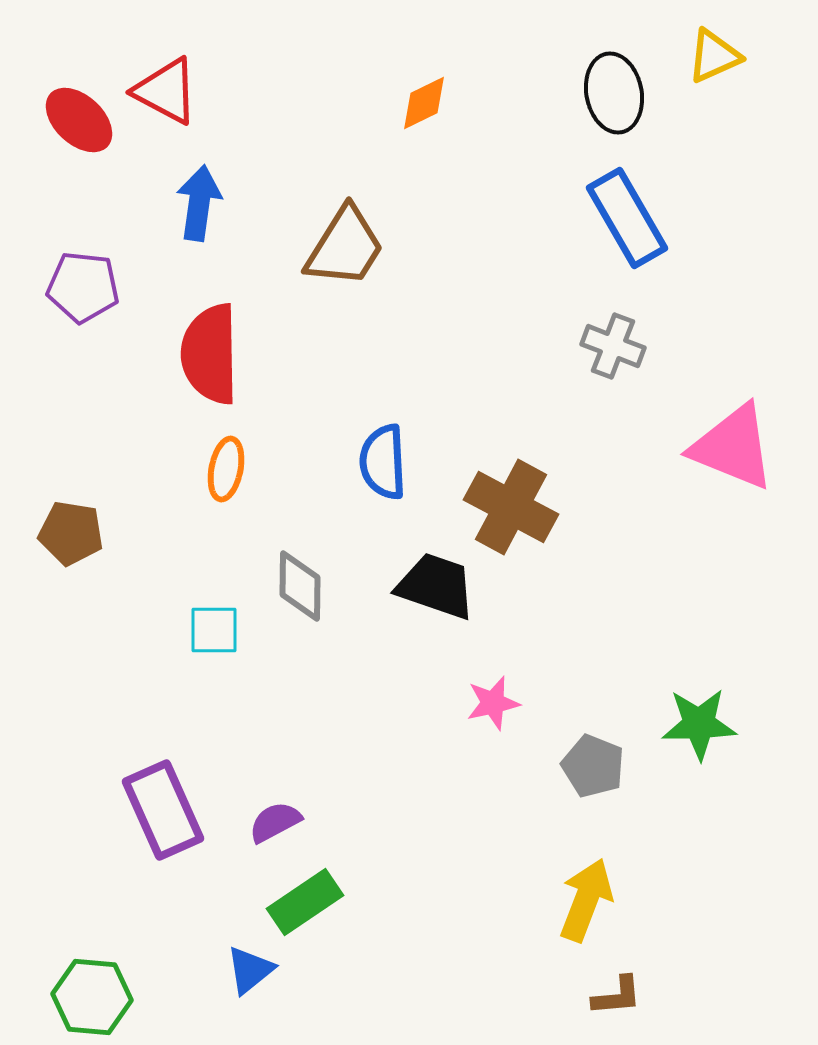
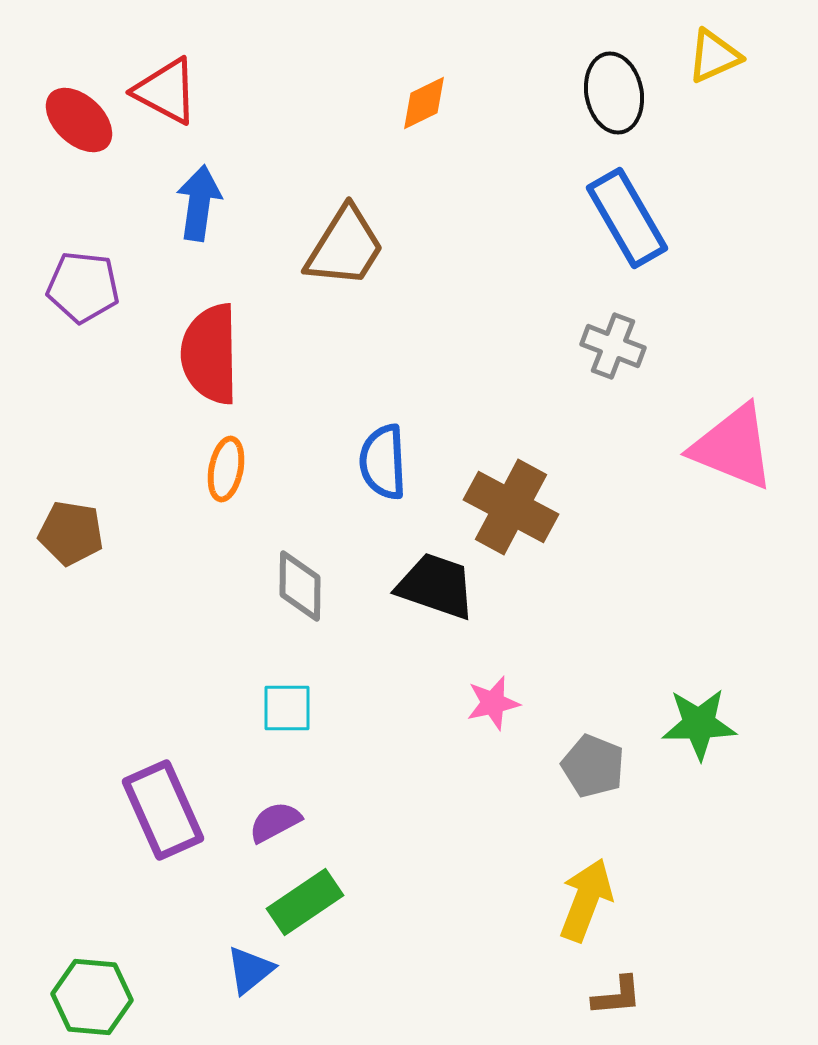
cyan square: moved 73 px right, 78 px down
